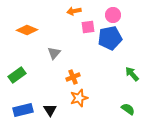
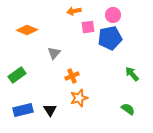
orange cross: moved 1 px left, 1 px up
